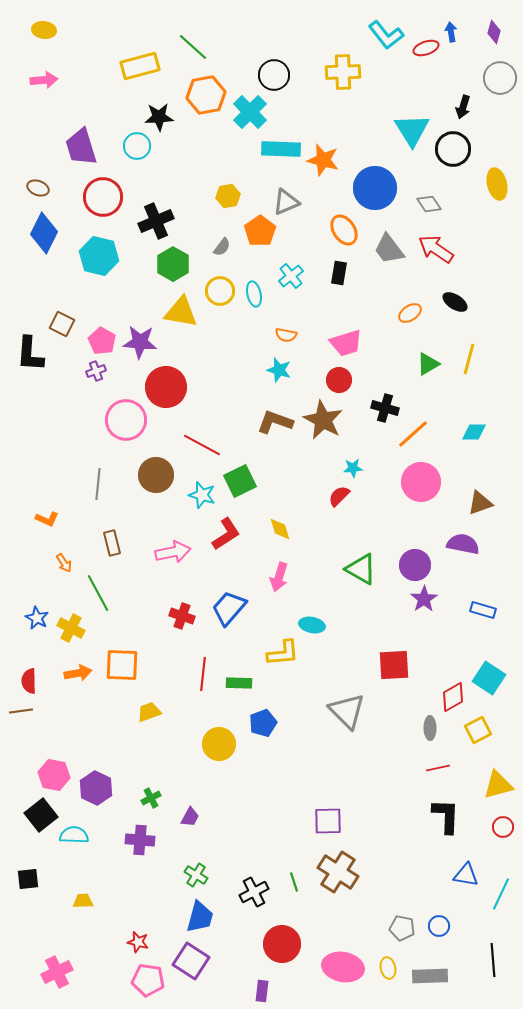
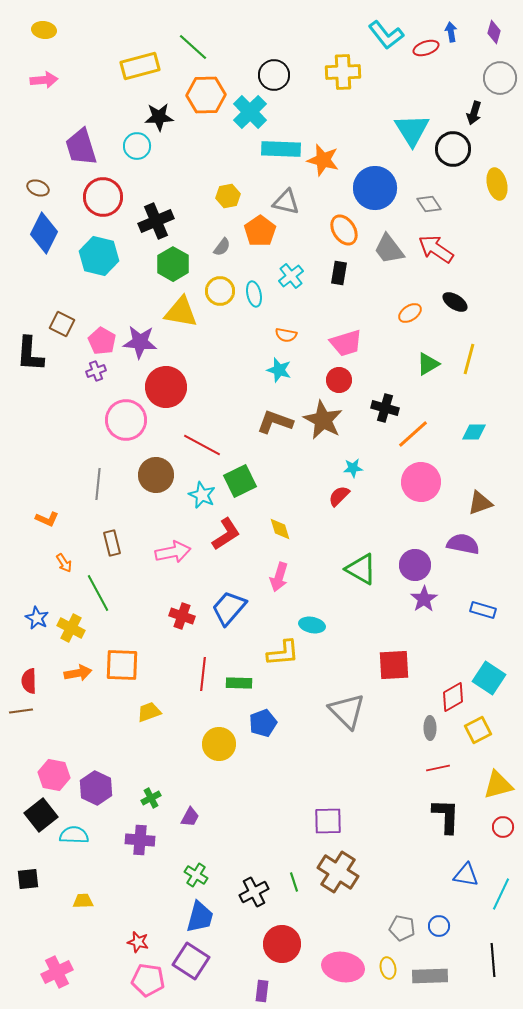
orange hexagon at (206, 95): rotated 9 degrees clockwise
black arrow at (463, 107): moved 11 px right, 6 px down
gray triangle at (286, 202): rotated 36 degrees clockwise
cyan star at (202, 495): rotated 8 degrees clockwise
